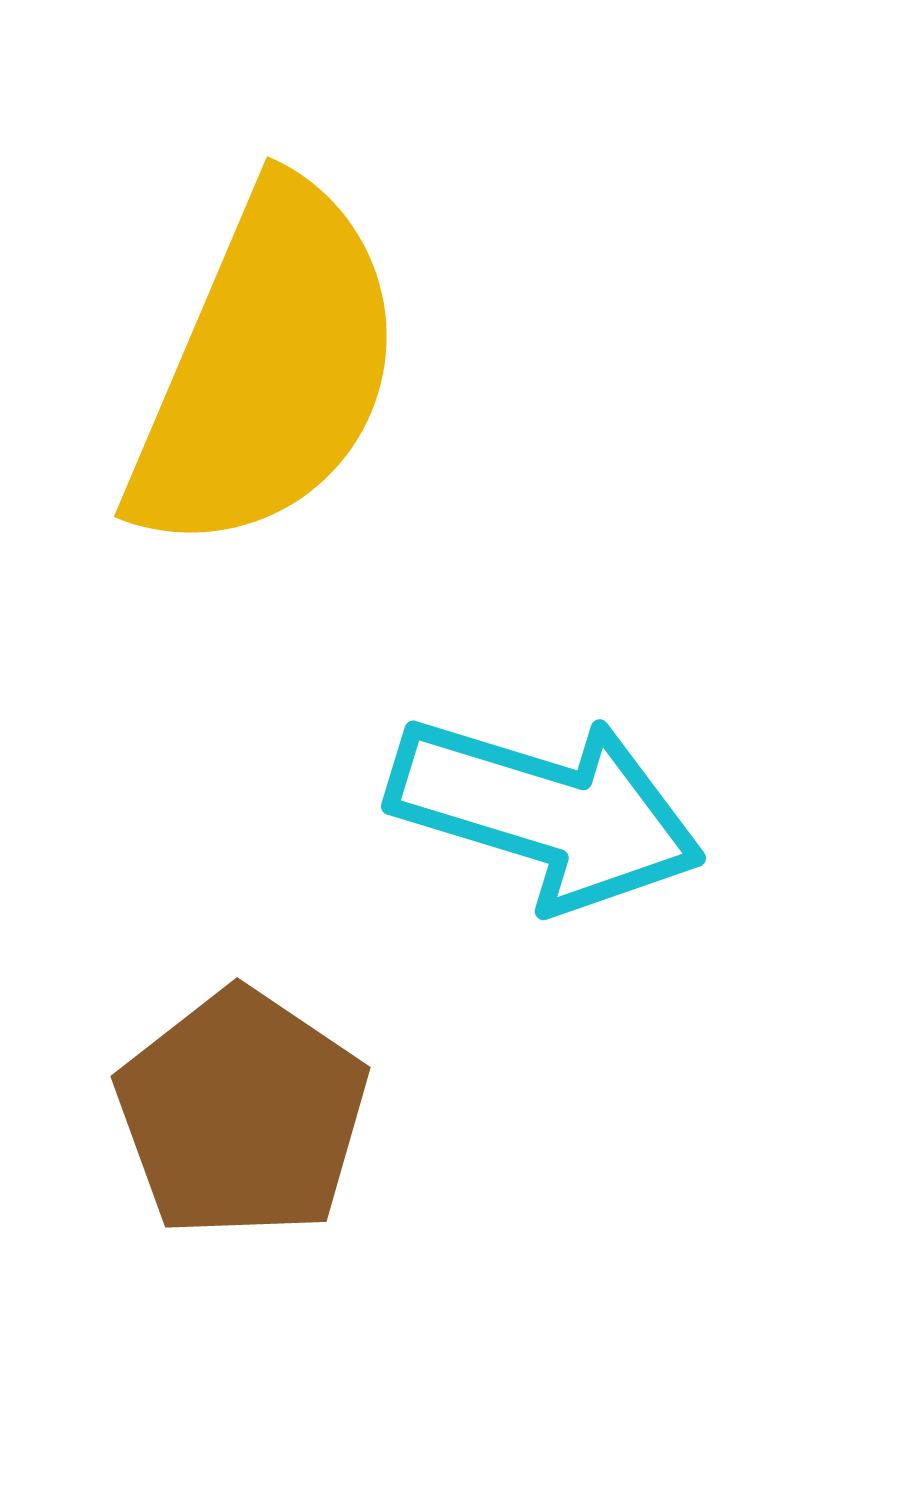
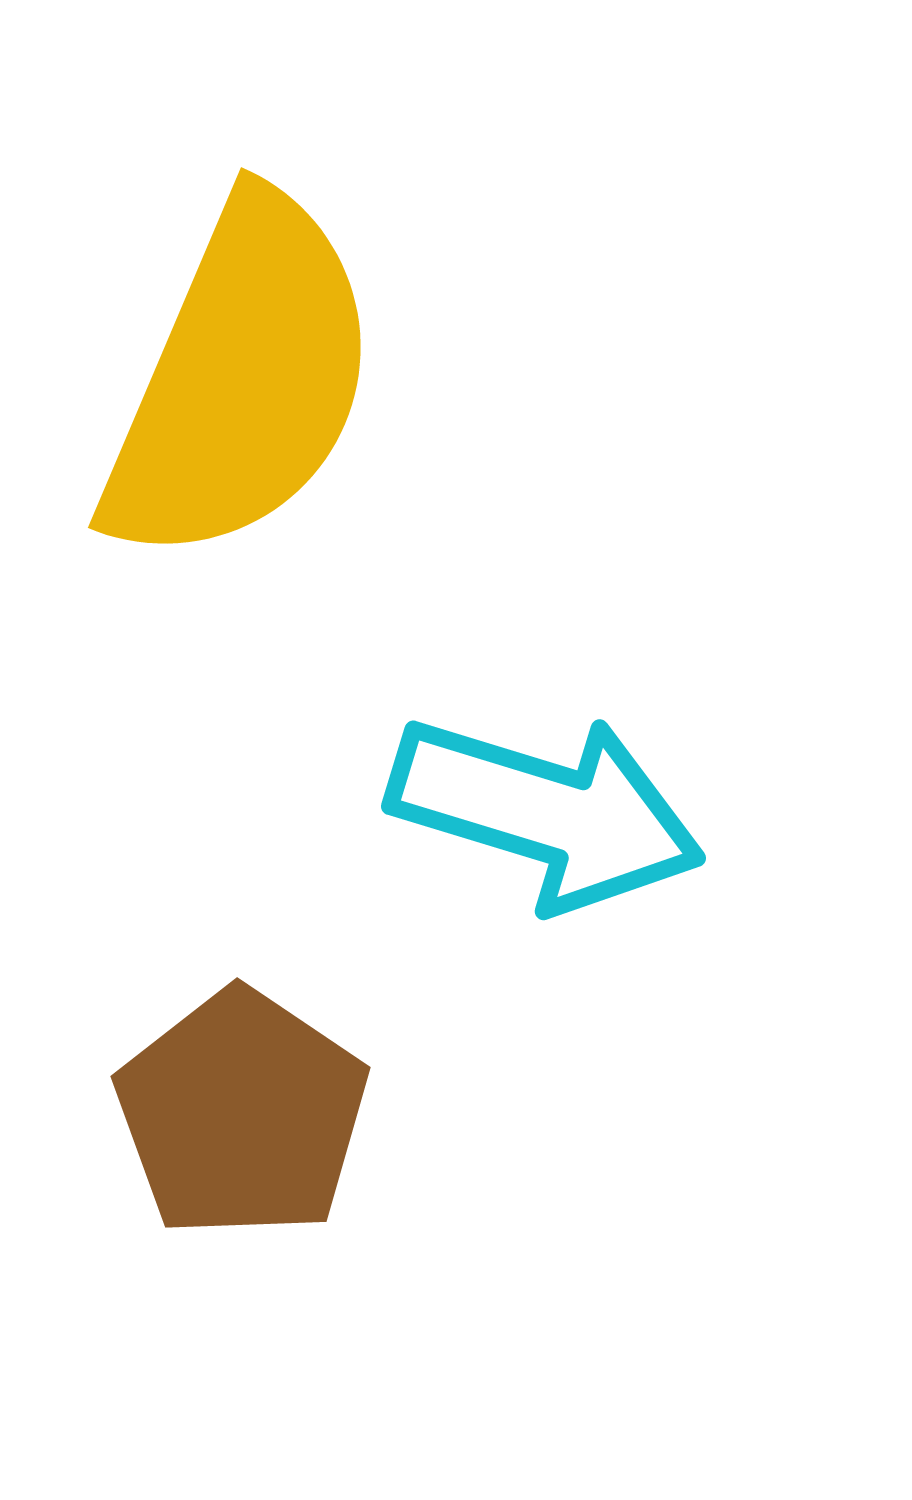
yellow semicircle: moved 26 px left, 11 px down
